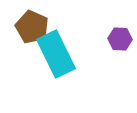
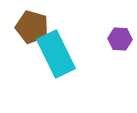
brown pentagon: rotated 8 degrees counterclockwise
